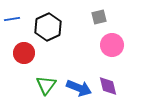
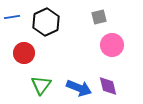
blue line: moved 2 px up
black hexagon: moved 2 px left, 5 px up
green triangle: moved 5 px left
